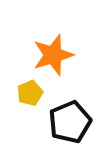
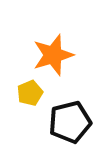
black pentagon: rotated 9 degrees clockwise
